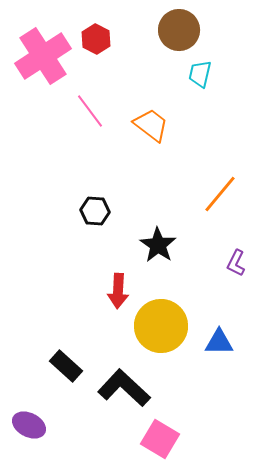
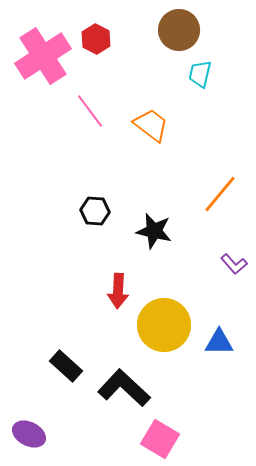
black star: moved 4 px left, 14 px up; rotated 21 degrees counterclockwise
purple L-shape: moved 2 px left, 1 px down; rotated 68 degrees counterclockwise
yellow circle: moved 3 px right, 1 px up
purple ellipse: moved 9 px down
